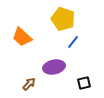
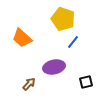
orange trapezoid: moved 1 px down
black square: moved 2 px right, 1 px up
